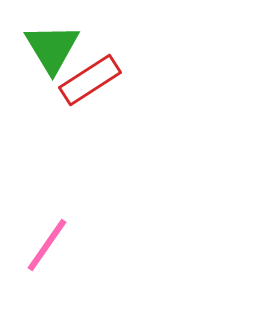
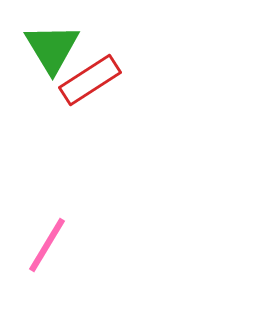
pink line: rotated 4 degrees counterclockwise
